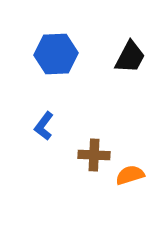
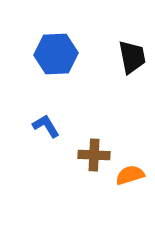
black trapezoid: moved 2 px right; rotated 39 degrees counterclockwise
blue L-shape: moved 2 px right; rotated 112 degrees clockwise
